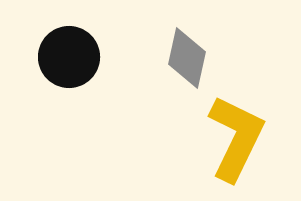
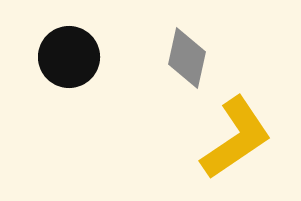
yellow L-shape: rotated 30 degrees clockwise
